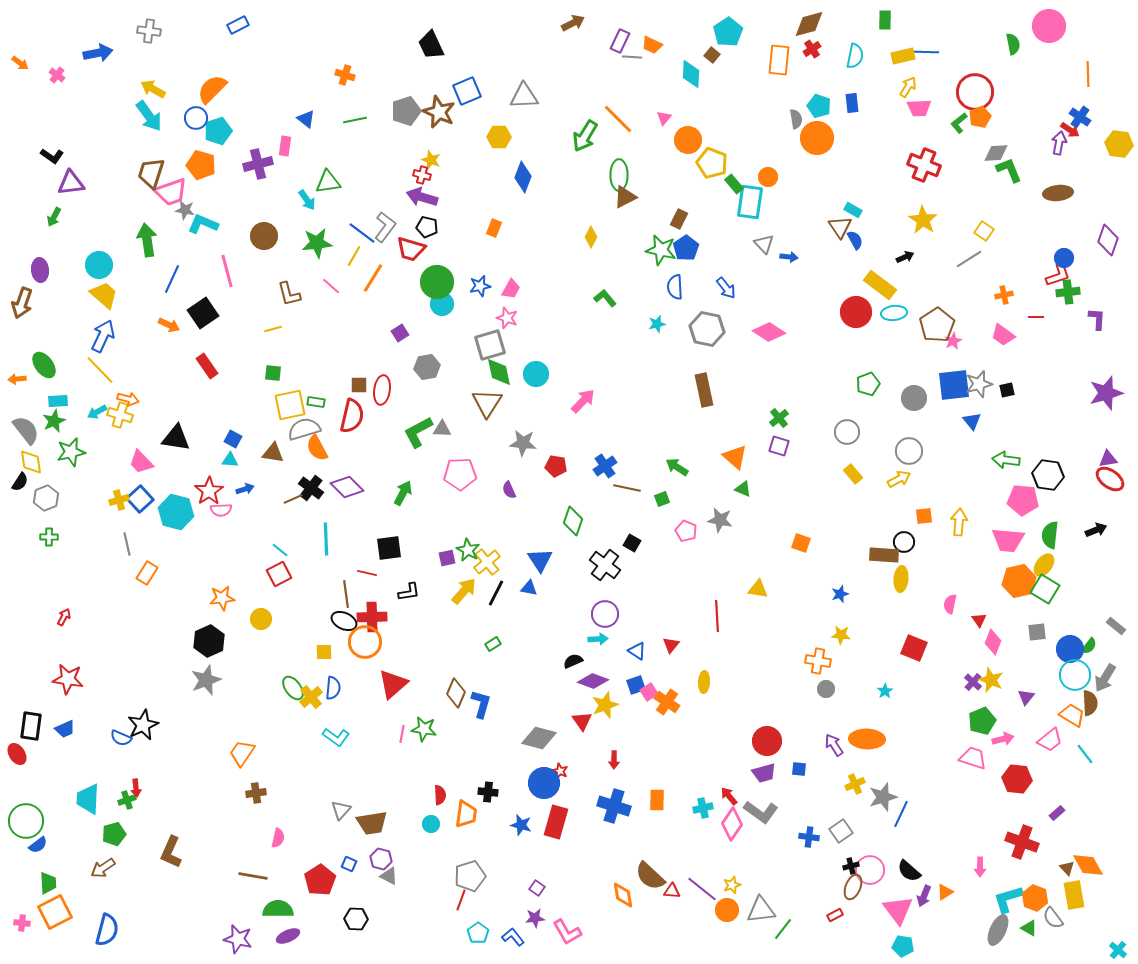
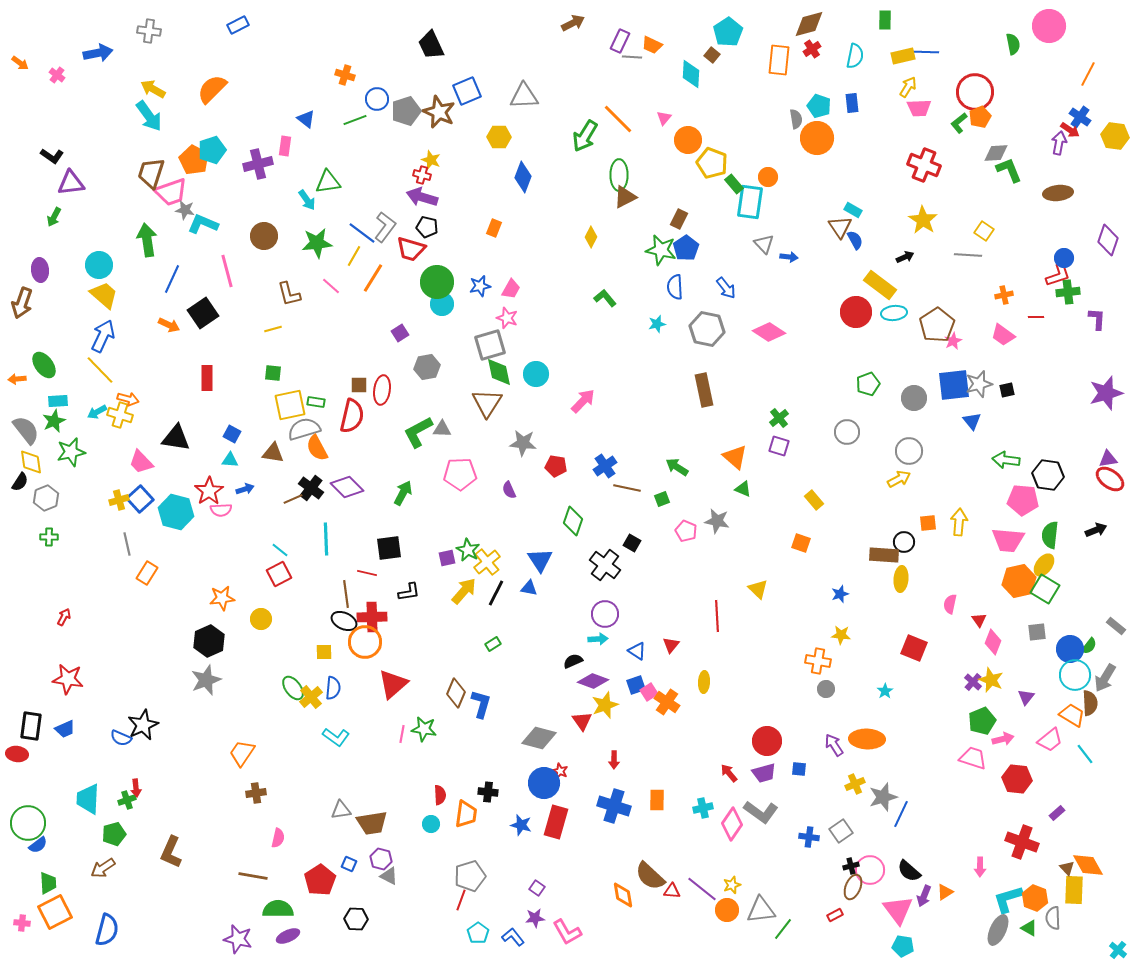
orange line at (1088, 74): rotated 30 degrees clockwise
blue circle at (196, 118): moved 181 px right, 19 px up
green line at (355, 120): rotated 10 degrees counterclockwise
cyan pentagon at (218, 131): moved 6 px left, 19 px down
yellow hexagon at (1119, 144): moved 4 px left, 8 px up
orange pentagon at (201, 165): moved 7 px left, 5 px up; rotated 12 degrees clockwise
gray line at (969, 259): moved 1 px left, 4 px up; rotated 36 degrees clockwise
red rectangle at (207, 366): moved 12 px down; rotated 35 degrees clockwise
blue square at (233, 439): moved 1 px left, 5 px up
yellow rectangle at (853, 474): moved 39 px left, 26 px down
orange square at (924, 516): moved 4 px right, 7 px down
gray star at (720, 520): moved 3 px left, 1 px down
yellow triangle at (758, 589): rotated 35 degrees clockwise
red ellipse at (17, 754): rotated 50 degrees counterclockwise
red arrow at (729, 796): moved 23 px up
gray triangle at (341, 810): rotated 40 degrees clockwise
green circle at (26, 821): moved 2 px right, 2 px down
yellow rectangle at (1074, 895): moved 5 px up; rotated 12 degrees clockwise
gray semicircle at (1053, 918): rotated 35 degrees clockwise
